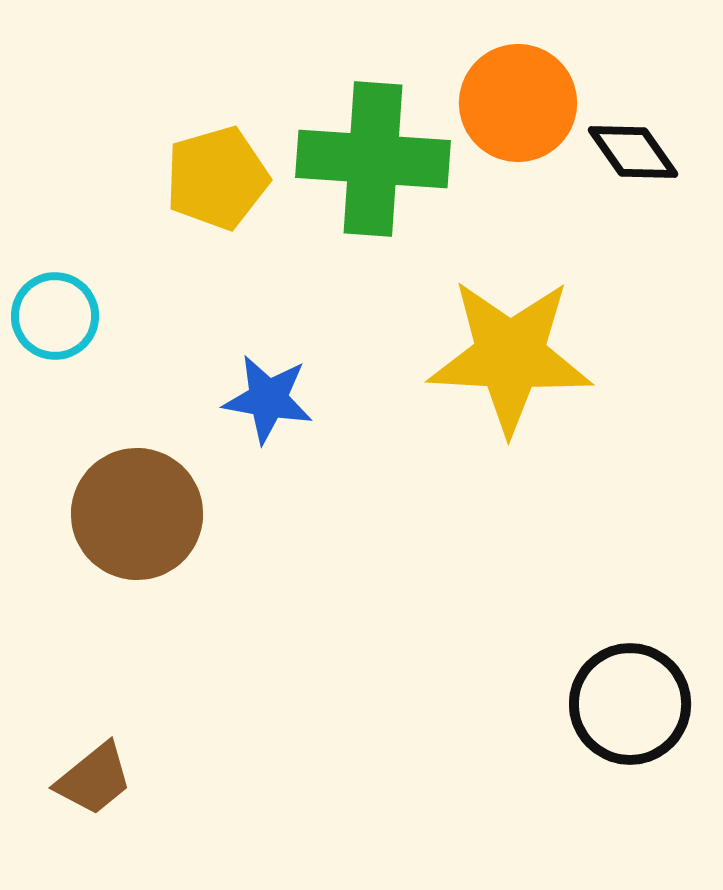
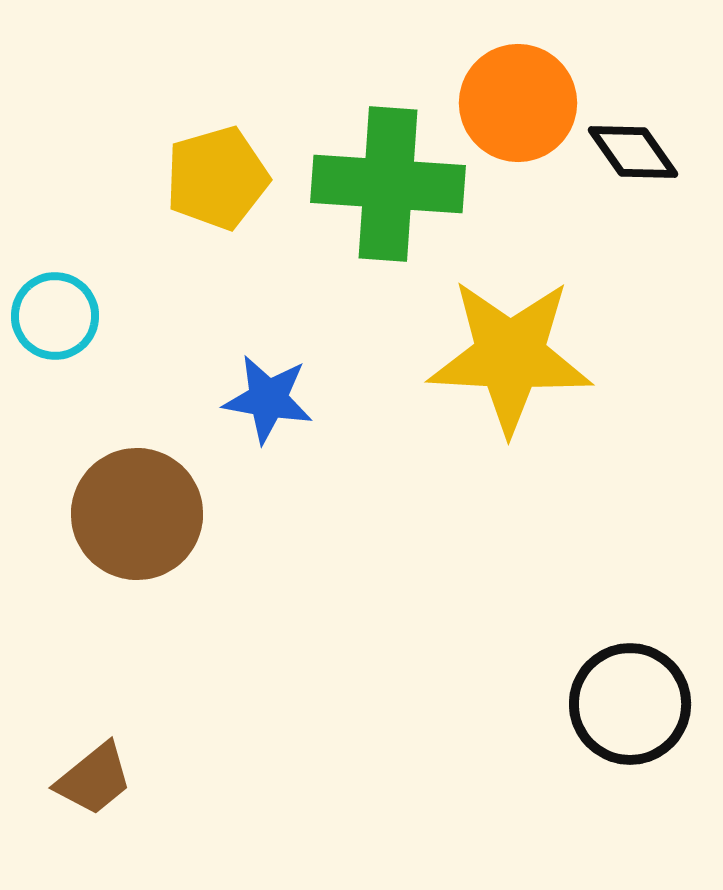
green cross: moved 15 px right, 25 px down
